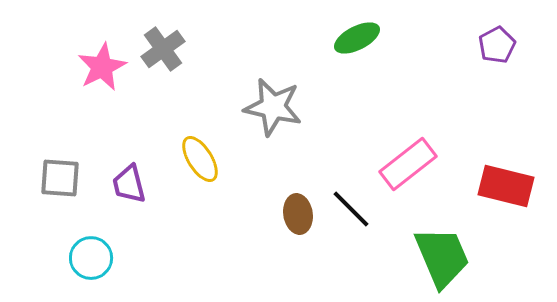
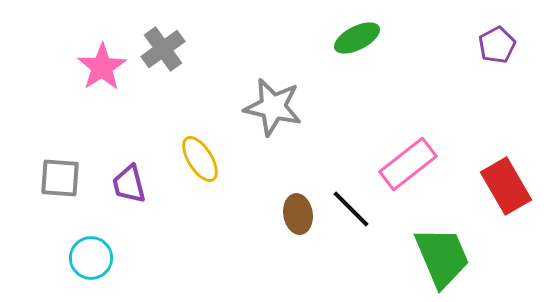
pink star: rotated 6 degrees counterclockwise
red rectangle: rotated 46 degrees clockwise
